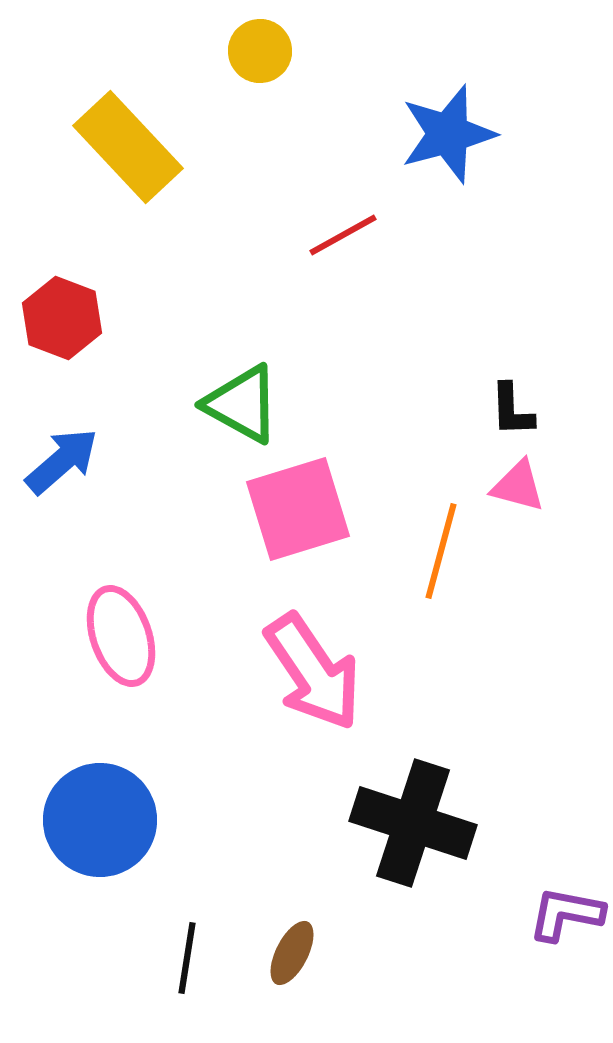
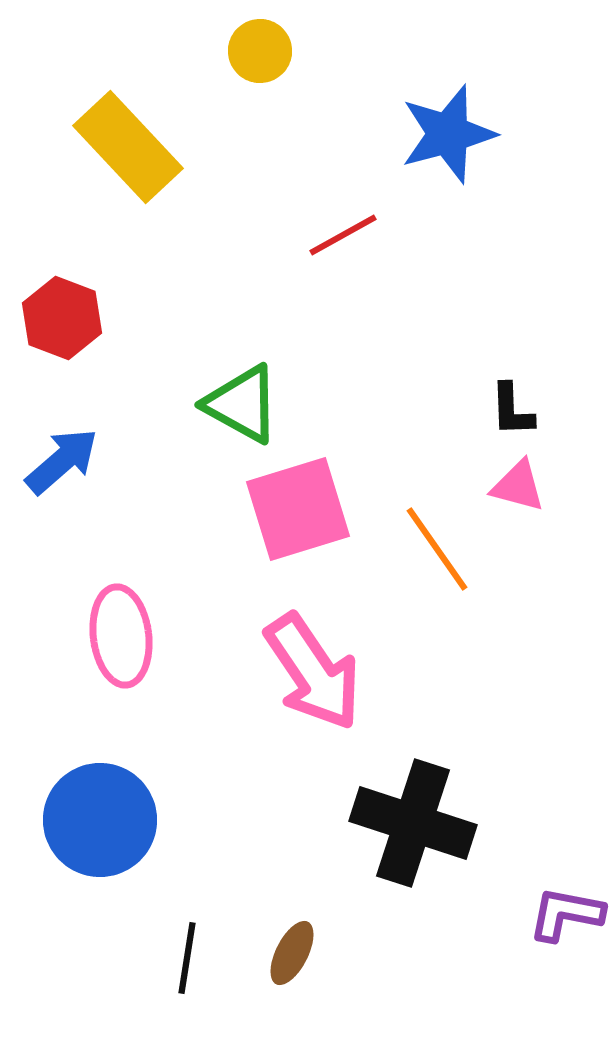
orange line: moved 4 px left, 2 px up; rotated 50 degrees counterclockwise
pink ellipse: rotated 12 degrees clockwise
